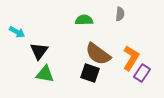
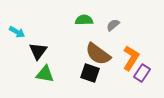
gray semicircle: moved 7 px left, 11 px down; rotated 136 degrees counterclockwise
black triangle: moved 1 px left
